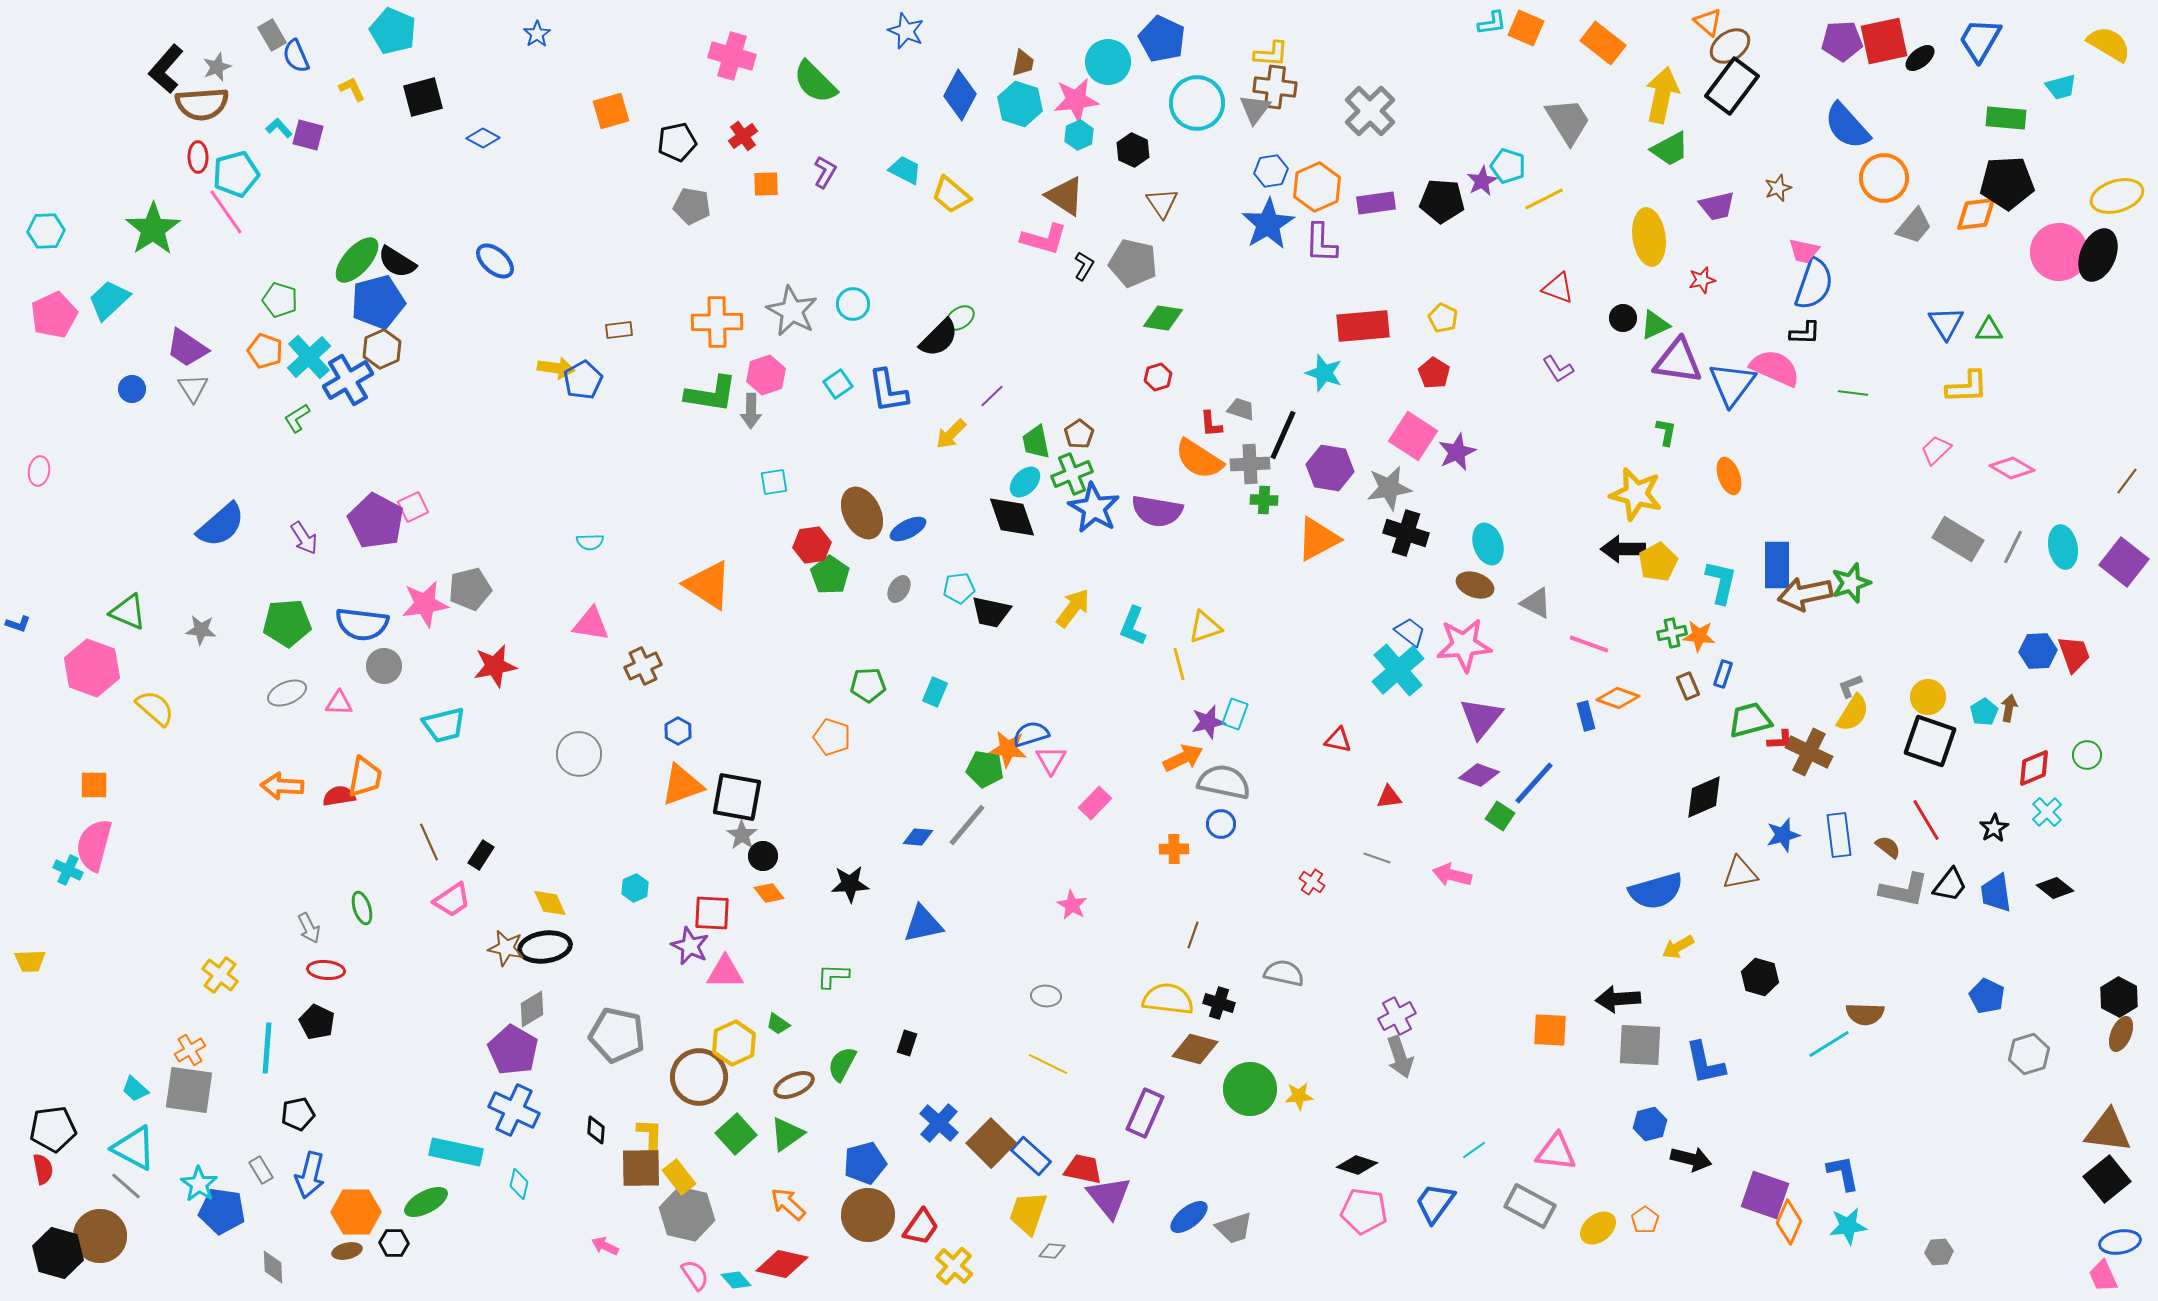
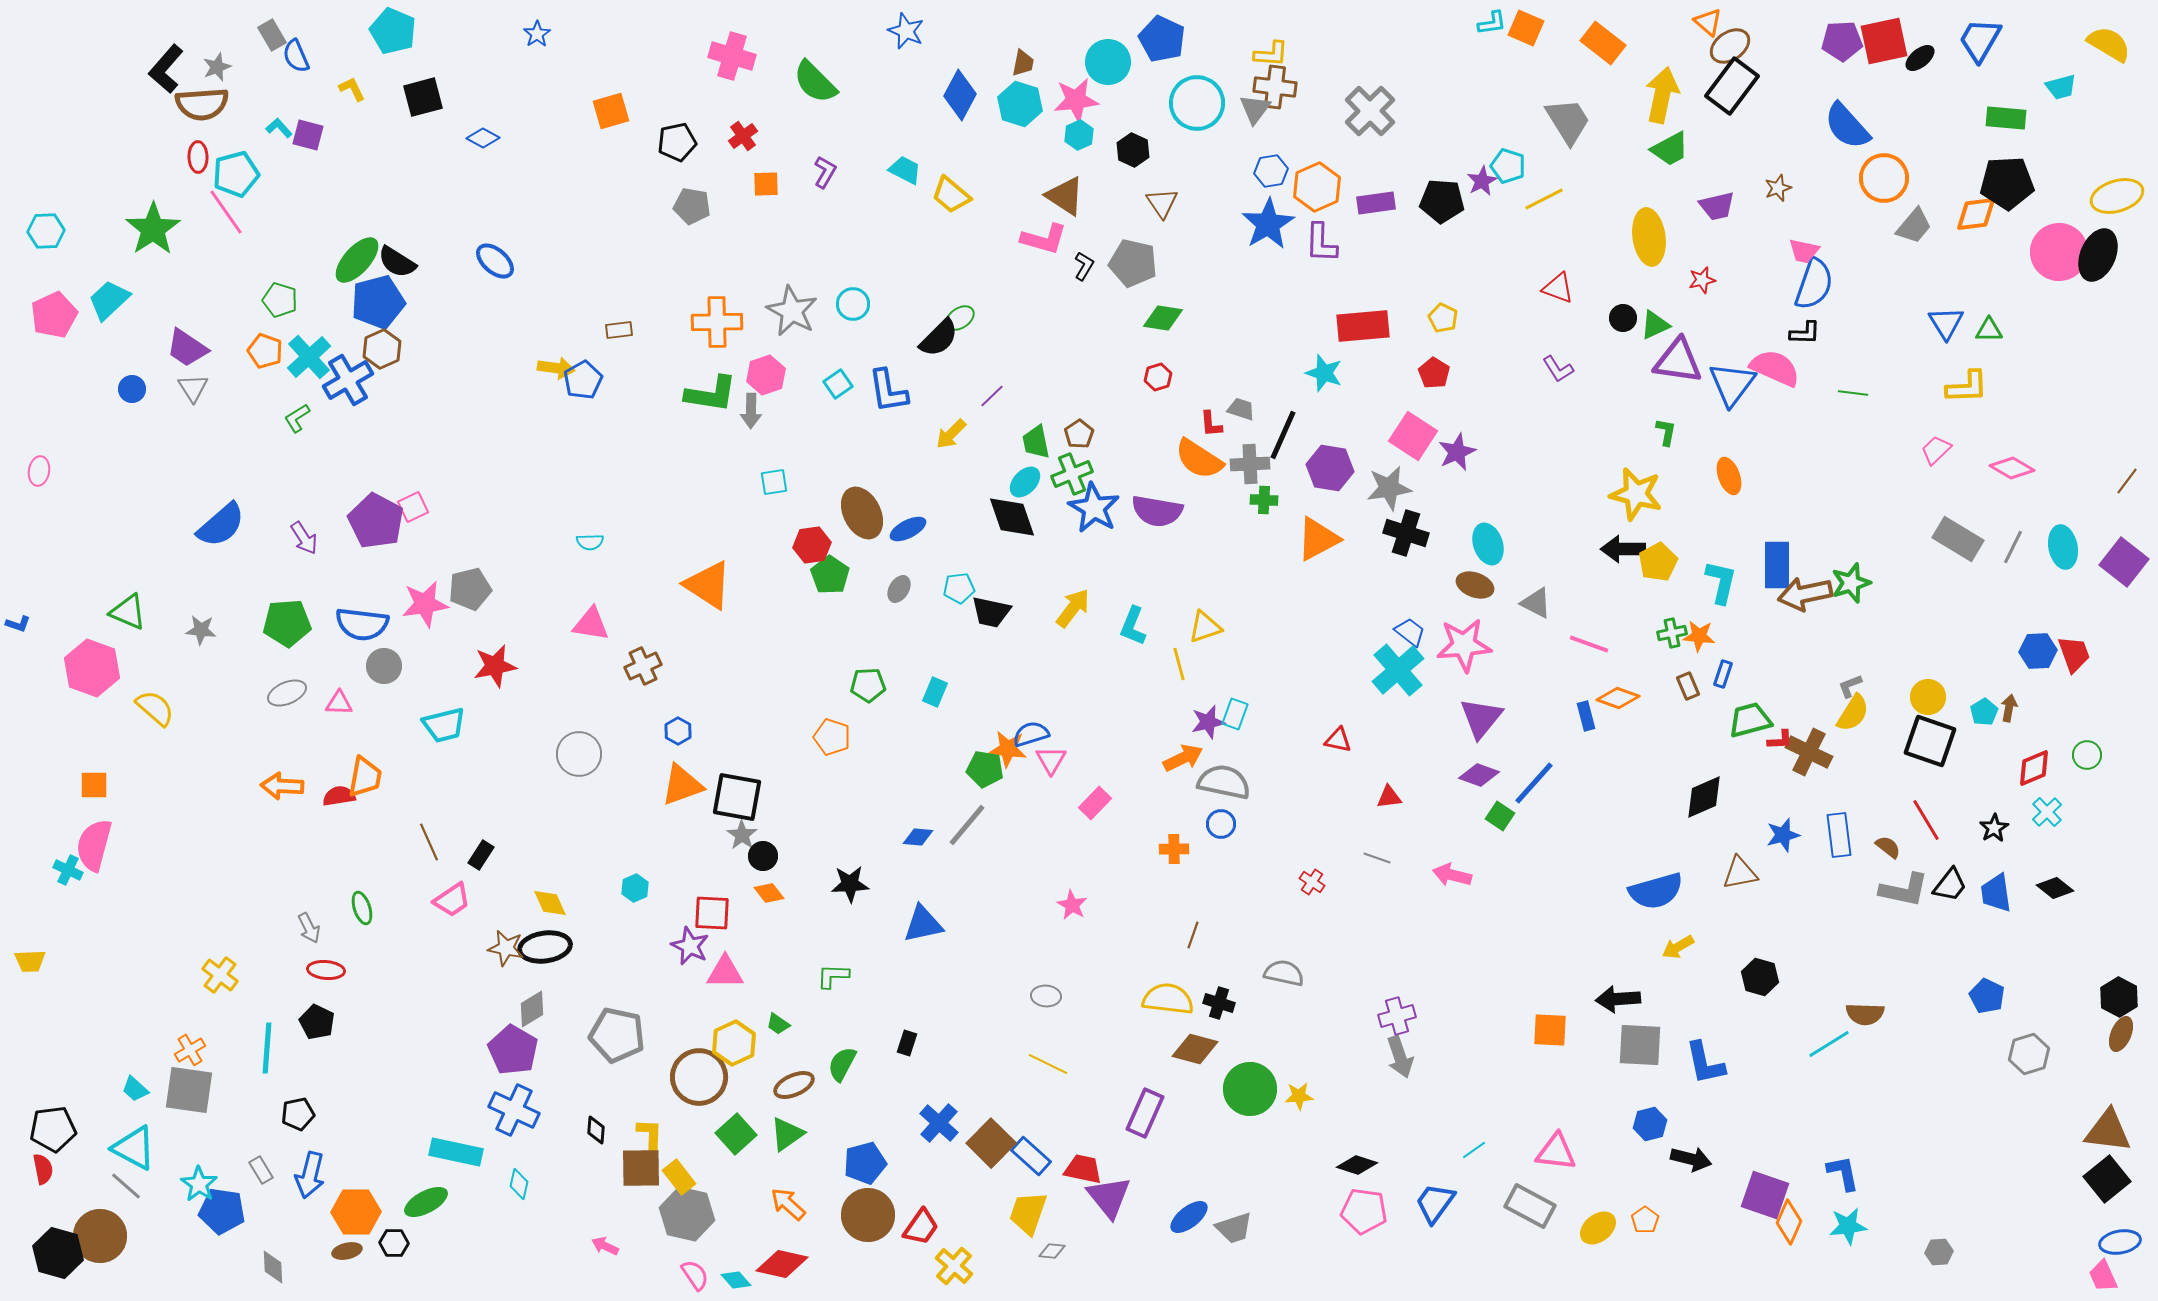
purple cross at (1397, 1016): rotated 12 degrees clockwise
